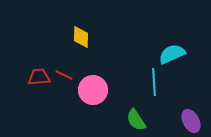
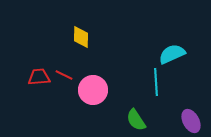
cyan line: moved 2 px right
